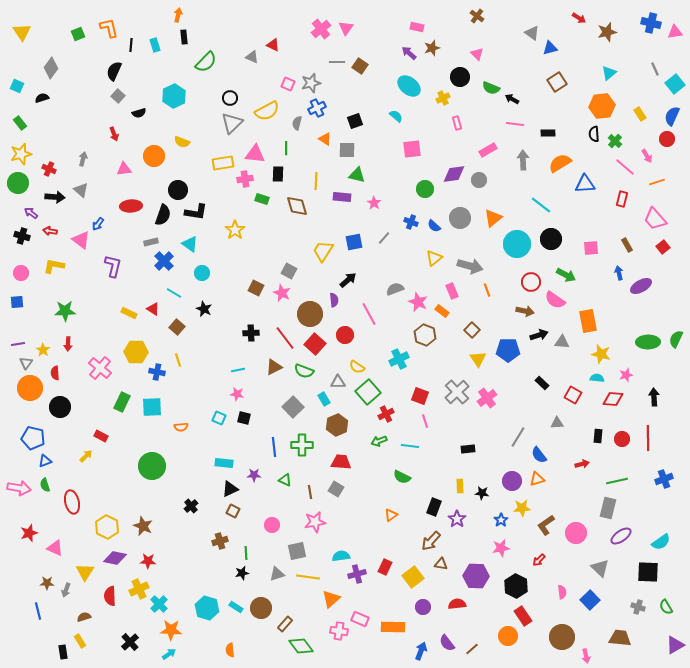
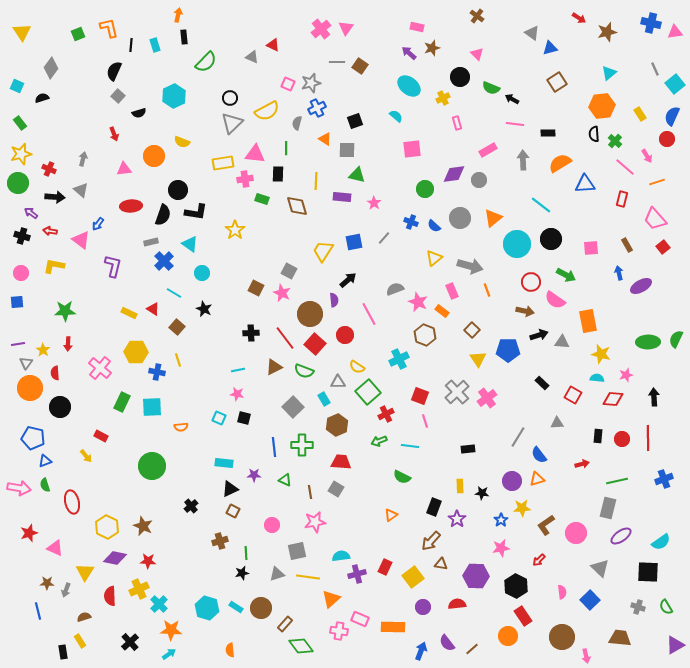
yellow arrow at (86, 456): rotated 96 degrees clockwise
